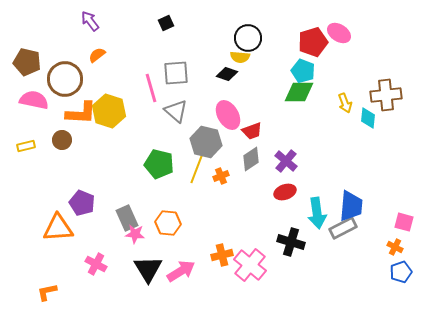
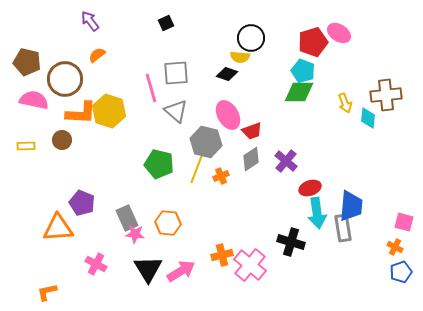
black circle at (248, 38): moved 3 px right
yellow rectangle at (26, 146): rotated 12 degrees clockwise
red ellipse at (285, 192): moved 25 px right, 4 px up
gray rectangle at (343, 228): rotated 72 degrees counterclockwise
